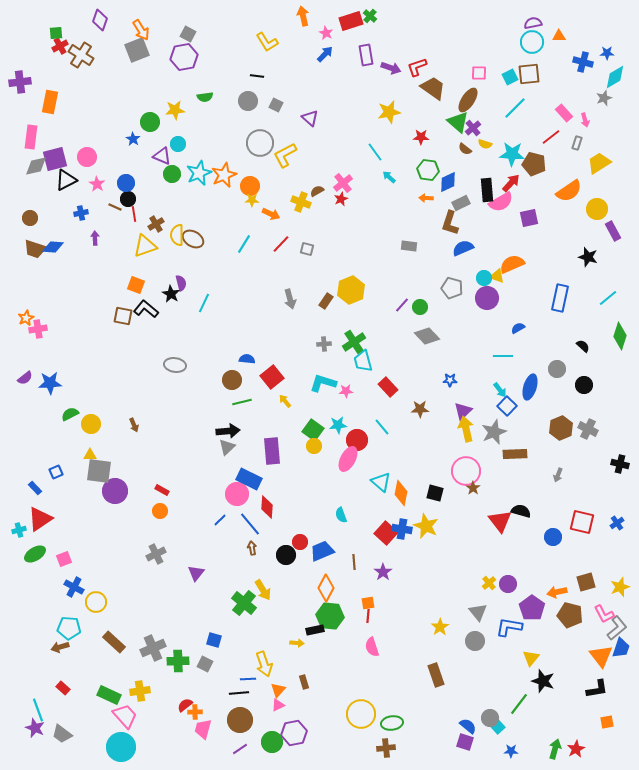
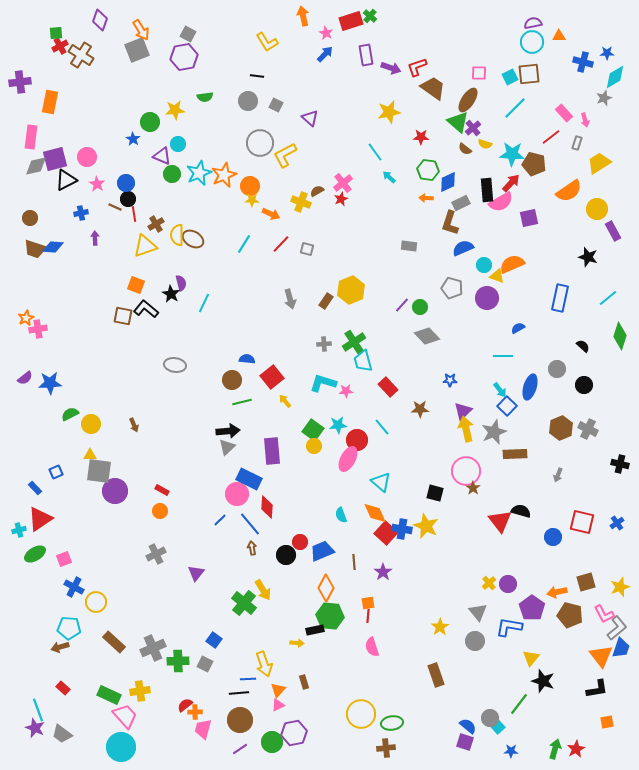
cyan circle at (484, 278): moved 13 px up
orange diamond at (401, 493): moved 26 px left, 20 px down; rotated 35 degrees counterclockwise
blue square at (214, 640): rotated 21 degrees clockwise
